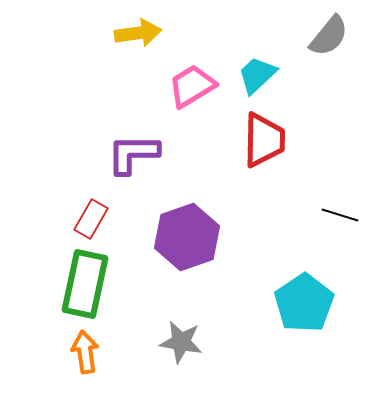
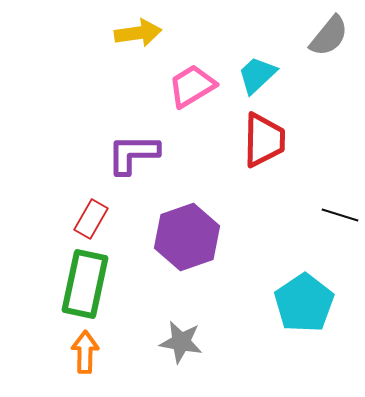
orange arrow: rotated 9 degrees clockwise
